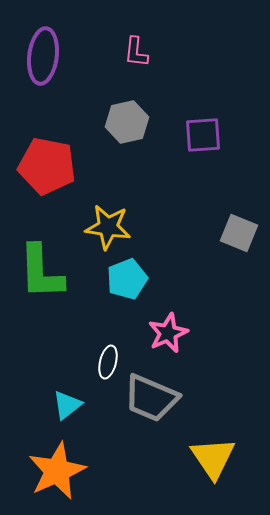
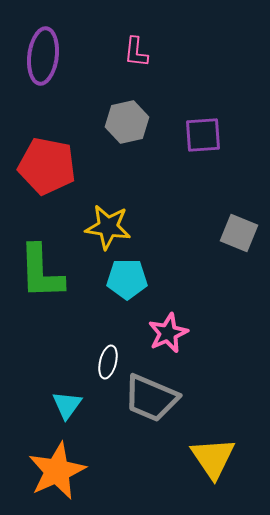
cyan pentagon: rotated 21 degrees clockwise
cyan triangle: rotated 16 degrees counterclockwise
